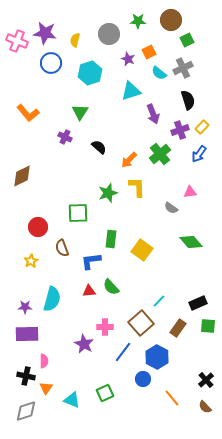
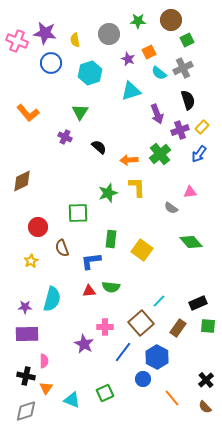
yellow semicircle at (75, 40): rotated 24 degrees counterclockwise
purple arrow at (153, 114): moved 4 px right
orange arrow at (129, 160): rotated 42 degrees clockwise
brown diamond at (22, 176): moved 5 px down
green semicircle at (111, 287): rotated 42 degrees counterclockwise
